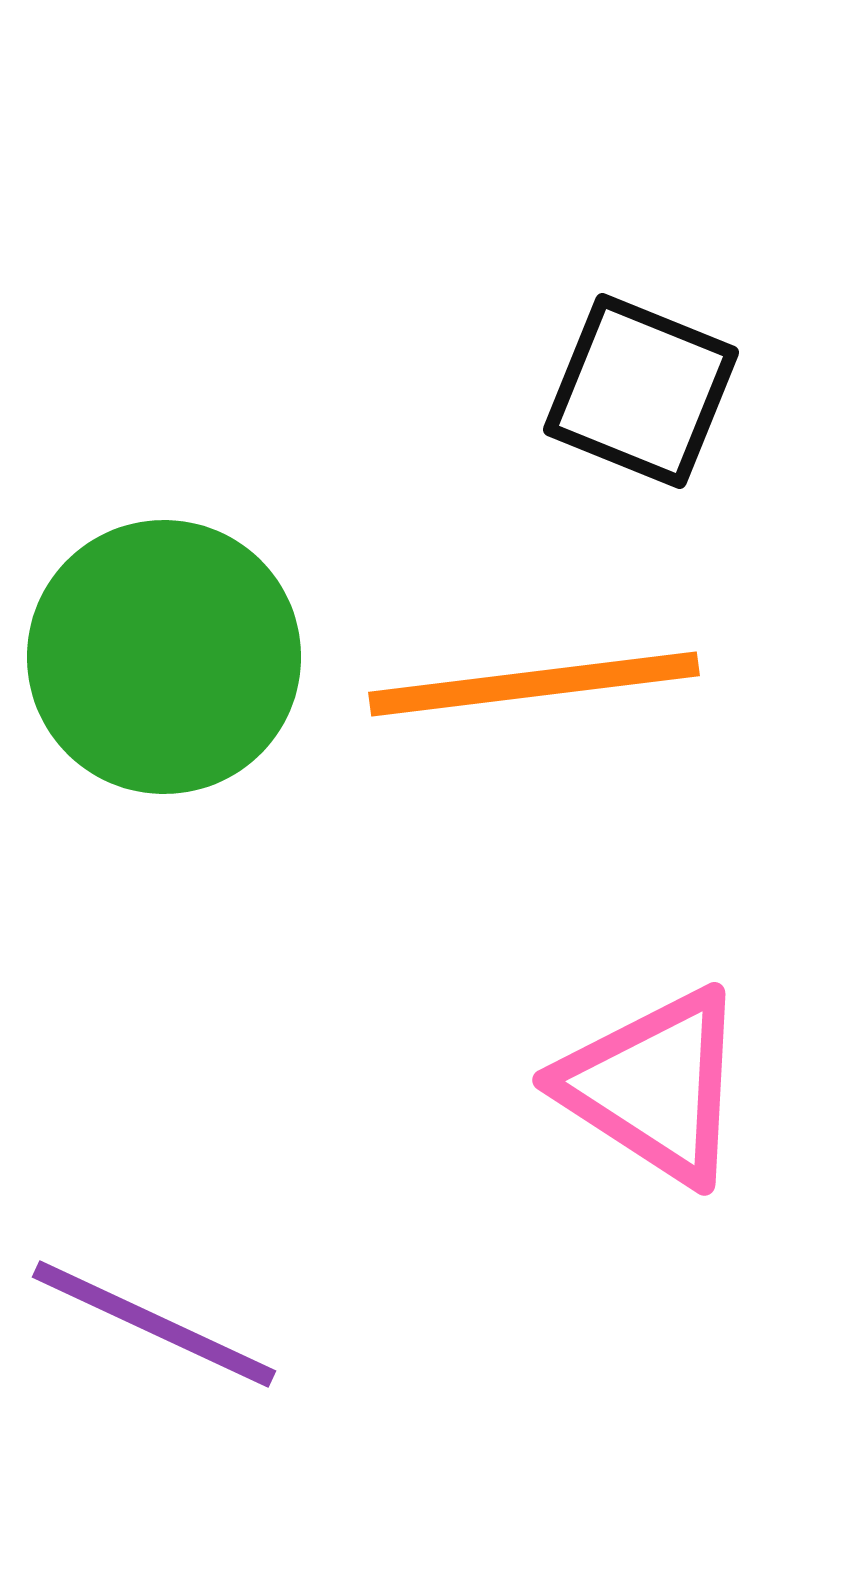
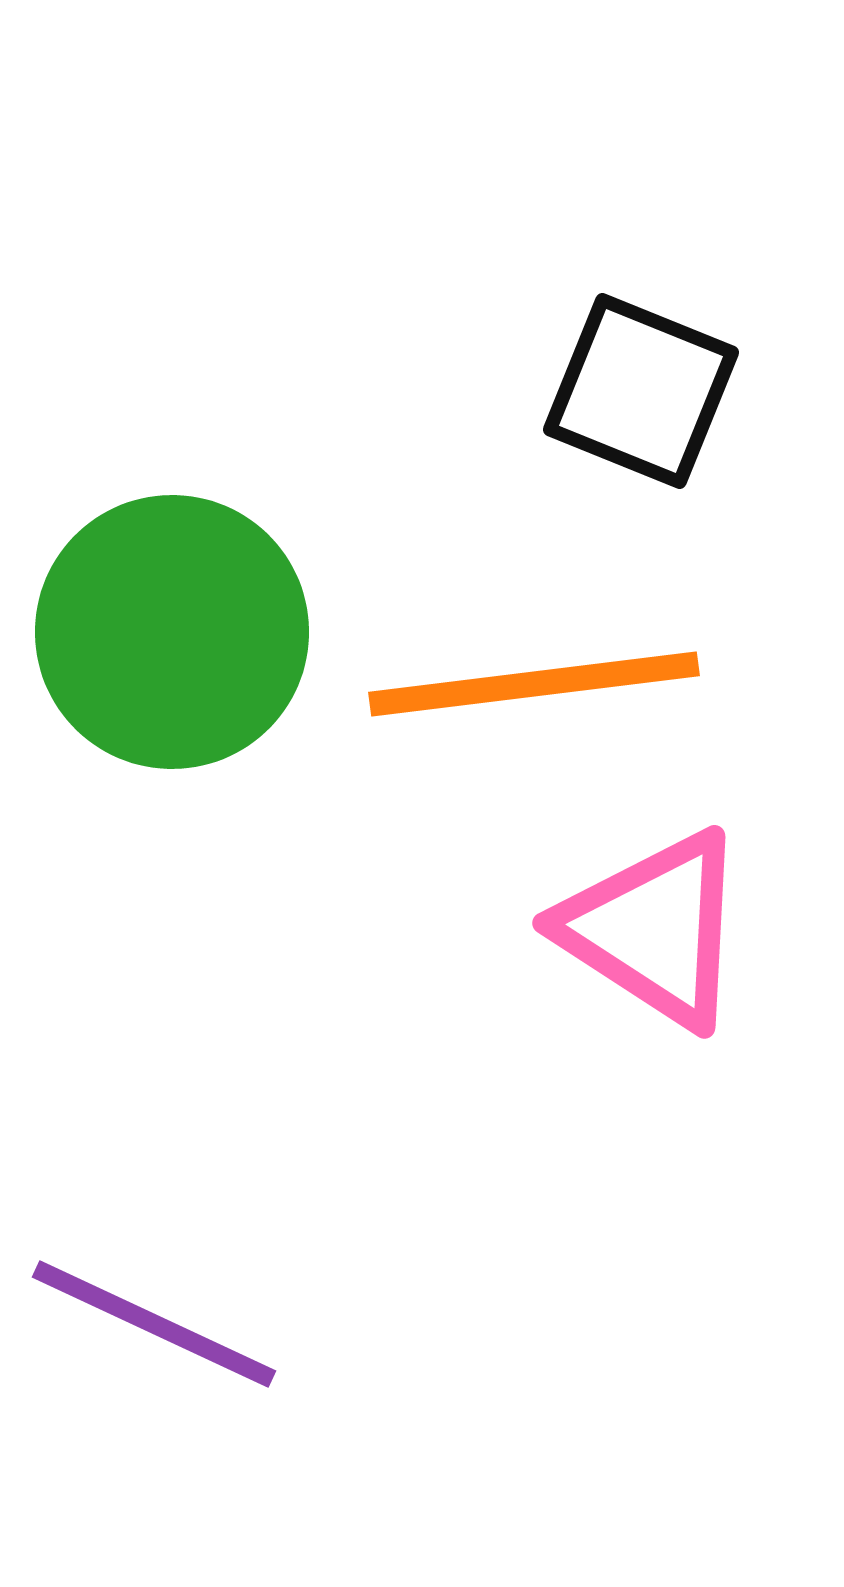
green circle: moved 8 px right, 25 px up
pink triangle: moved 157 px up
